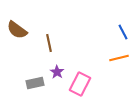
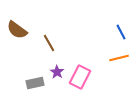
blue line: moved 2 px left
brown line: rotated 18 degrees counterclockwise
pink rectangle: moved 7 px up
